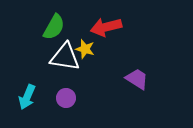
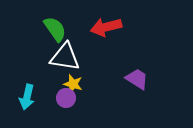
green semicircle: moved 1 px right, 2 px down; rotated 64 degrees counterclockwise
yellow star: moved 12 px left, 35 px down
cyan arrow: rotated 10 degrees counterclockwise
